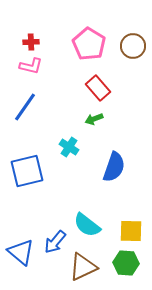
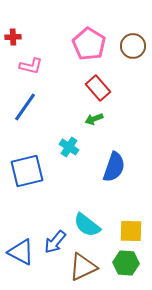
red cross: moved 18 px left, 5 px up
blue triangle: rotated 12 degrees counterclockwise
